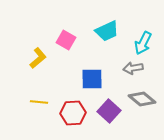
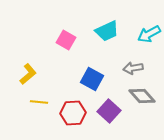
cyan arrow: moved 6 px right, 9 px up; rotated 35 degrees clockwise
yellow L-shape: moved 10 px left, 16 px down
blue square: rotated 30 degrees clockwise
gray diamond: moved 3 px up; rotated 8 degrees clockwise
